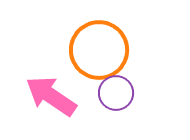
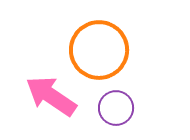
purple circle: moved 15 px down
